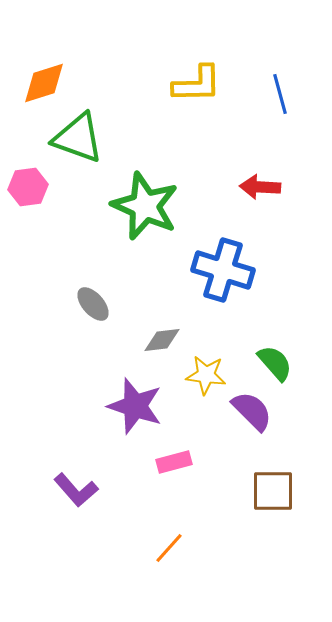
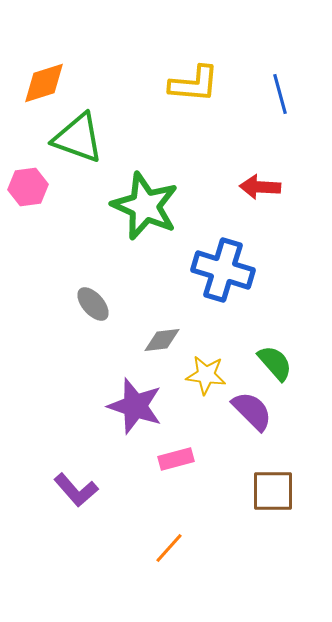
yellow L-shape: moved 3 px left; rotated 6 degrees clockwise
pink rectangle: moved 2 px right, 3 px up
